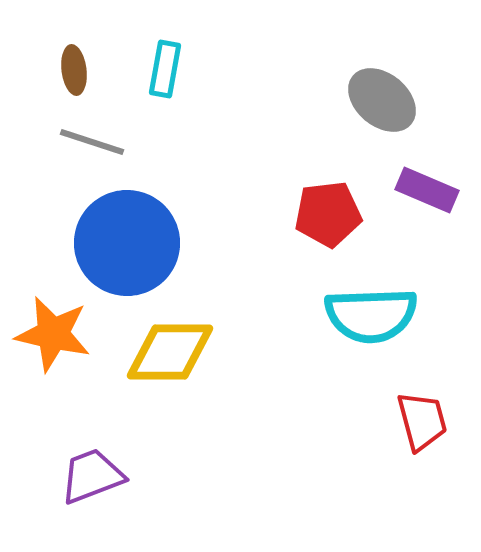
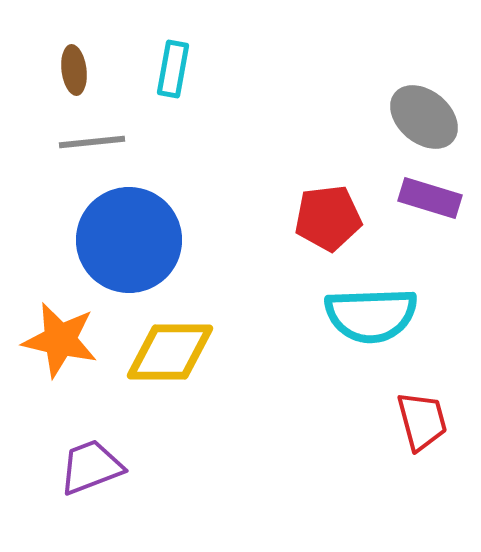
cyan rectangle: moved 8 px right
gray ellipse: moved 42 px right, 17 px down
gray line: rotated 24 degrees counterclockwise
purple rectangle: moved 3 px right, 8 px down; rotated 6 degrees counterclockwise
red pentagon: moved 4 px down
blue circle: moved 2 px right, 3 px up
orange star: moved 7 px right, 6 px down
purple trapezoid: moved 1 px left, 9 px up
